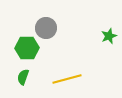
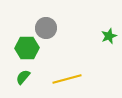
green semicircle: rotated 21 degrees clockwise
